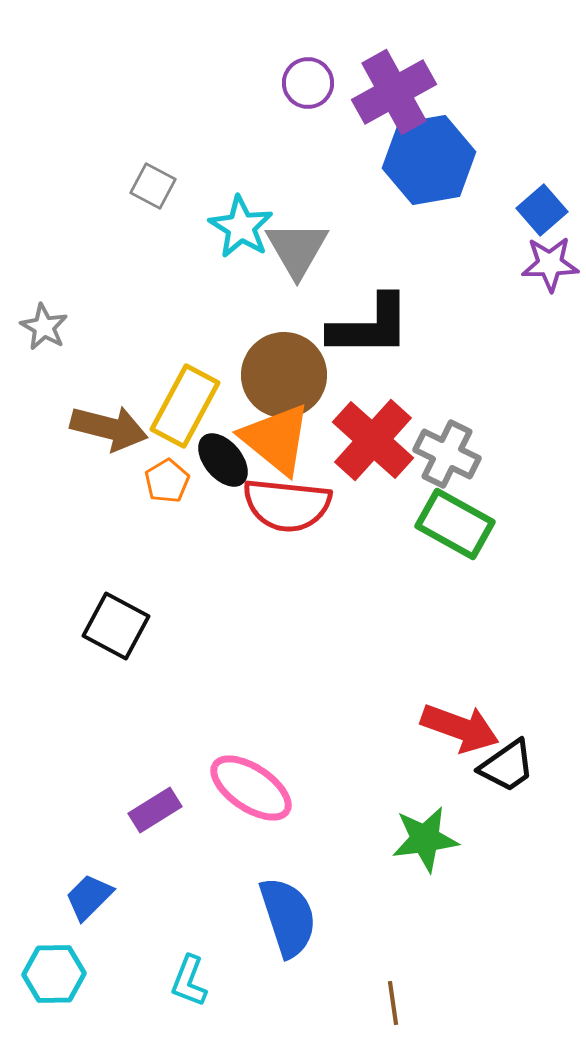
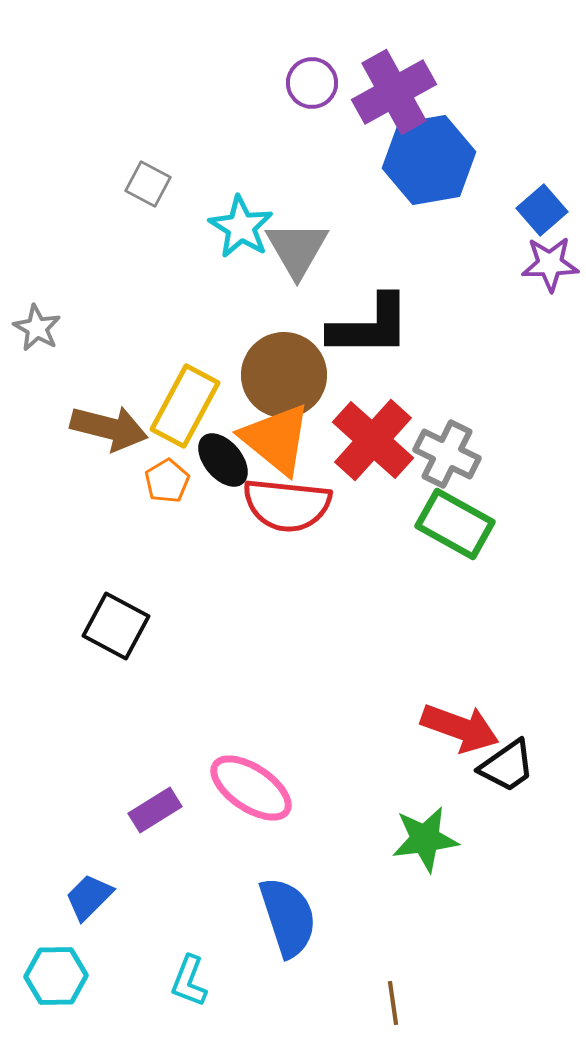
purple circle: moved 4 px right
gray square: moved 5 px left, 2 px up
gray star: moved 7 px left, 1 px down
cyan hexagon: moved 2 px right, 2 px down
